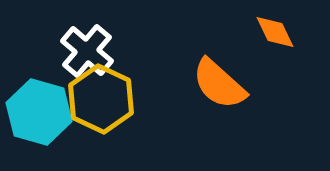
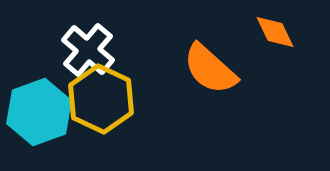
white cross: moved 1 px right, 1 px up
orange semicircle: moved 9 px left, 15 px up
cyan hexagon: rotated 24 degrees clockwise
